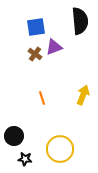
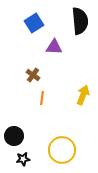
blue square: moved 2 px left, 4 px up; rotated 24 degrees counterclockwise
purple triangle: rotated 24 degrees clockwise
brown cross: moved 2 px left, 21 px down
orange line: rotated 24 degrees clockwise
yellow circle: moved 2 px right, 1 px down
black star: moved 2 px left; rotated 16 degrees counterclockwise
